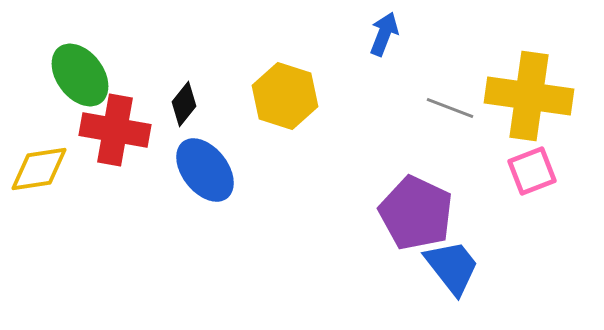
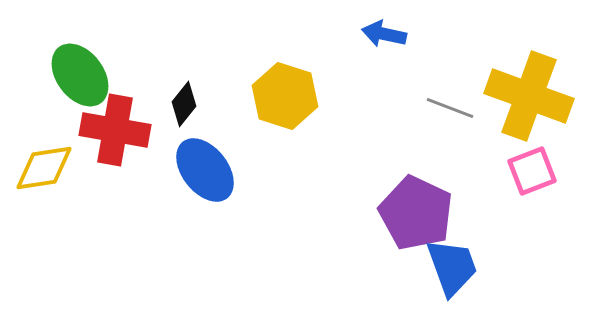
blue arrow: rotated 99 degrees counterclockwise
yellow cross: rotated 12 degrees clockwise
yellow diamond: moved 5 px right, 1 px up
blue trapezoid: rotated 18 degrees clockwise
